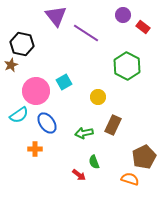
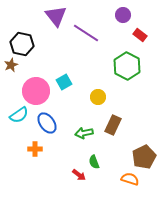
red rectangle: moved 3 px left, 8 px down
